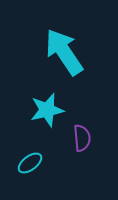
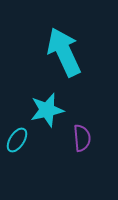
cyan arrow: rotated 9 degrees clockwise
cyan ellipse: moved 13 px left, 23 px up; rotated 20 degrees counterclockwise
